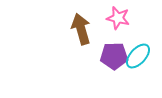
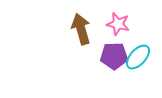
pink star: moved 6 px down
cyan ellipse: moved 1 px down
